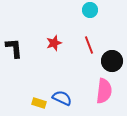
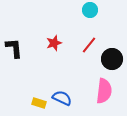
red line: rotated 60 degrees clockwise
black circle: moved 2 px up
